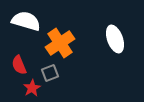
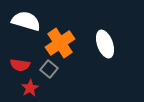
white ellipse: moved 10 px left, 5 px down
red semicircle: moved 1 px right; rotated 60 degrees counterclockwise
gray square: moved 1 px left, 4 px up; rotated 30 degrees counterclockwise
red star: moved 2 px left
